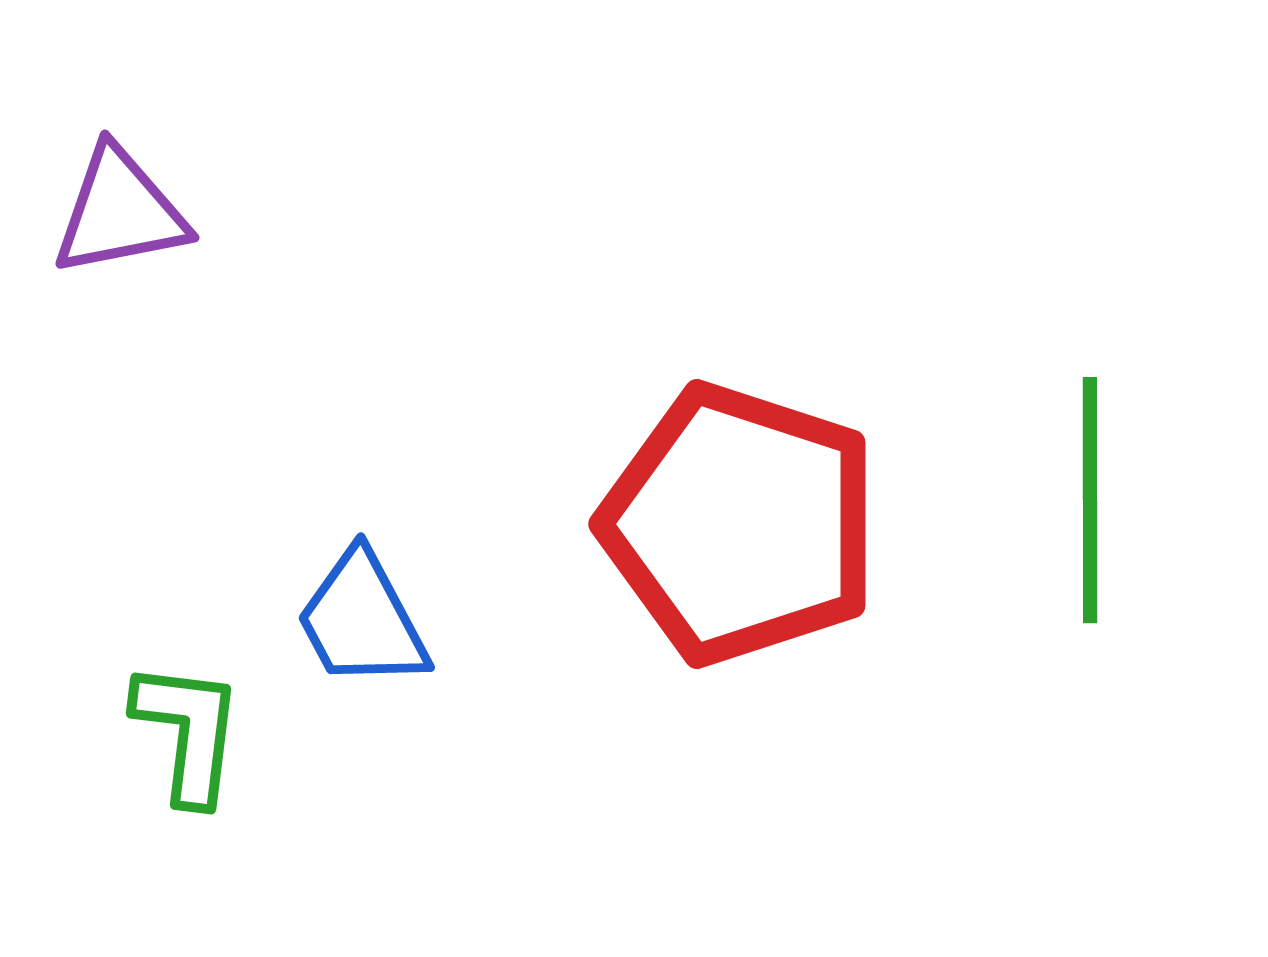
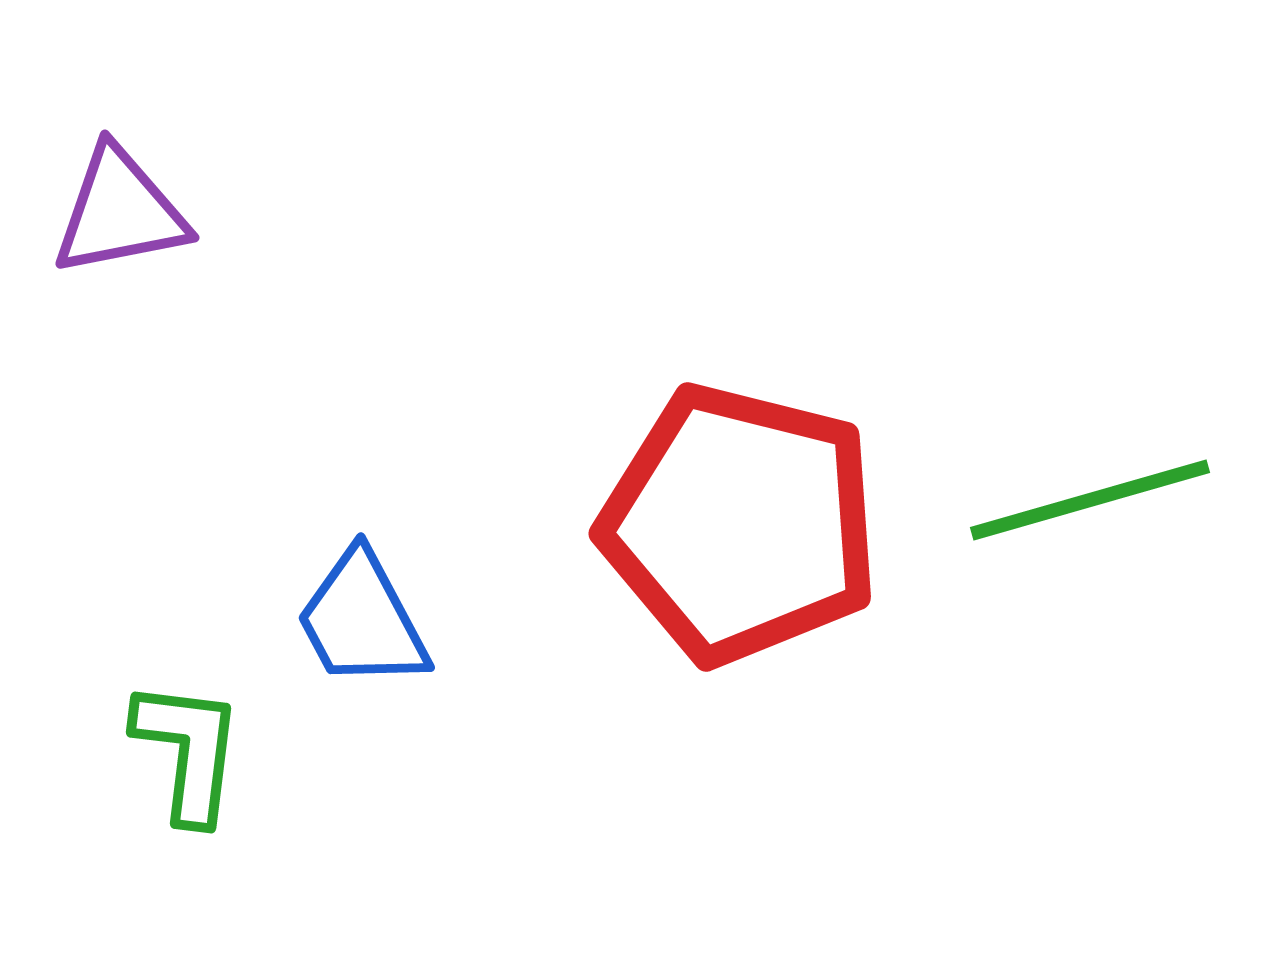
green line: rotated 74 degrees clockwise
red pentagon: rotated 4 degrees counterclockwise
green L-shape: moved 19 px down
